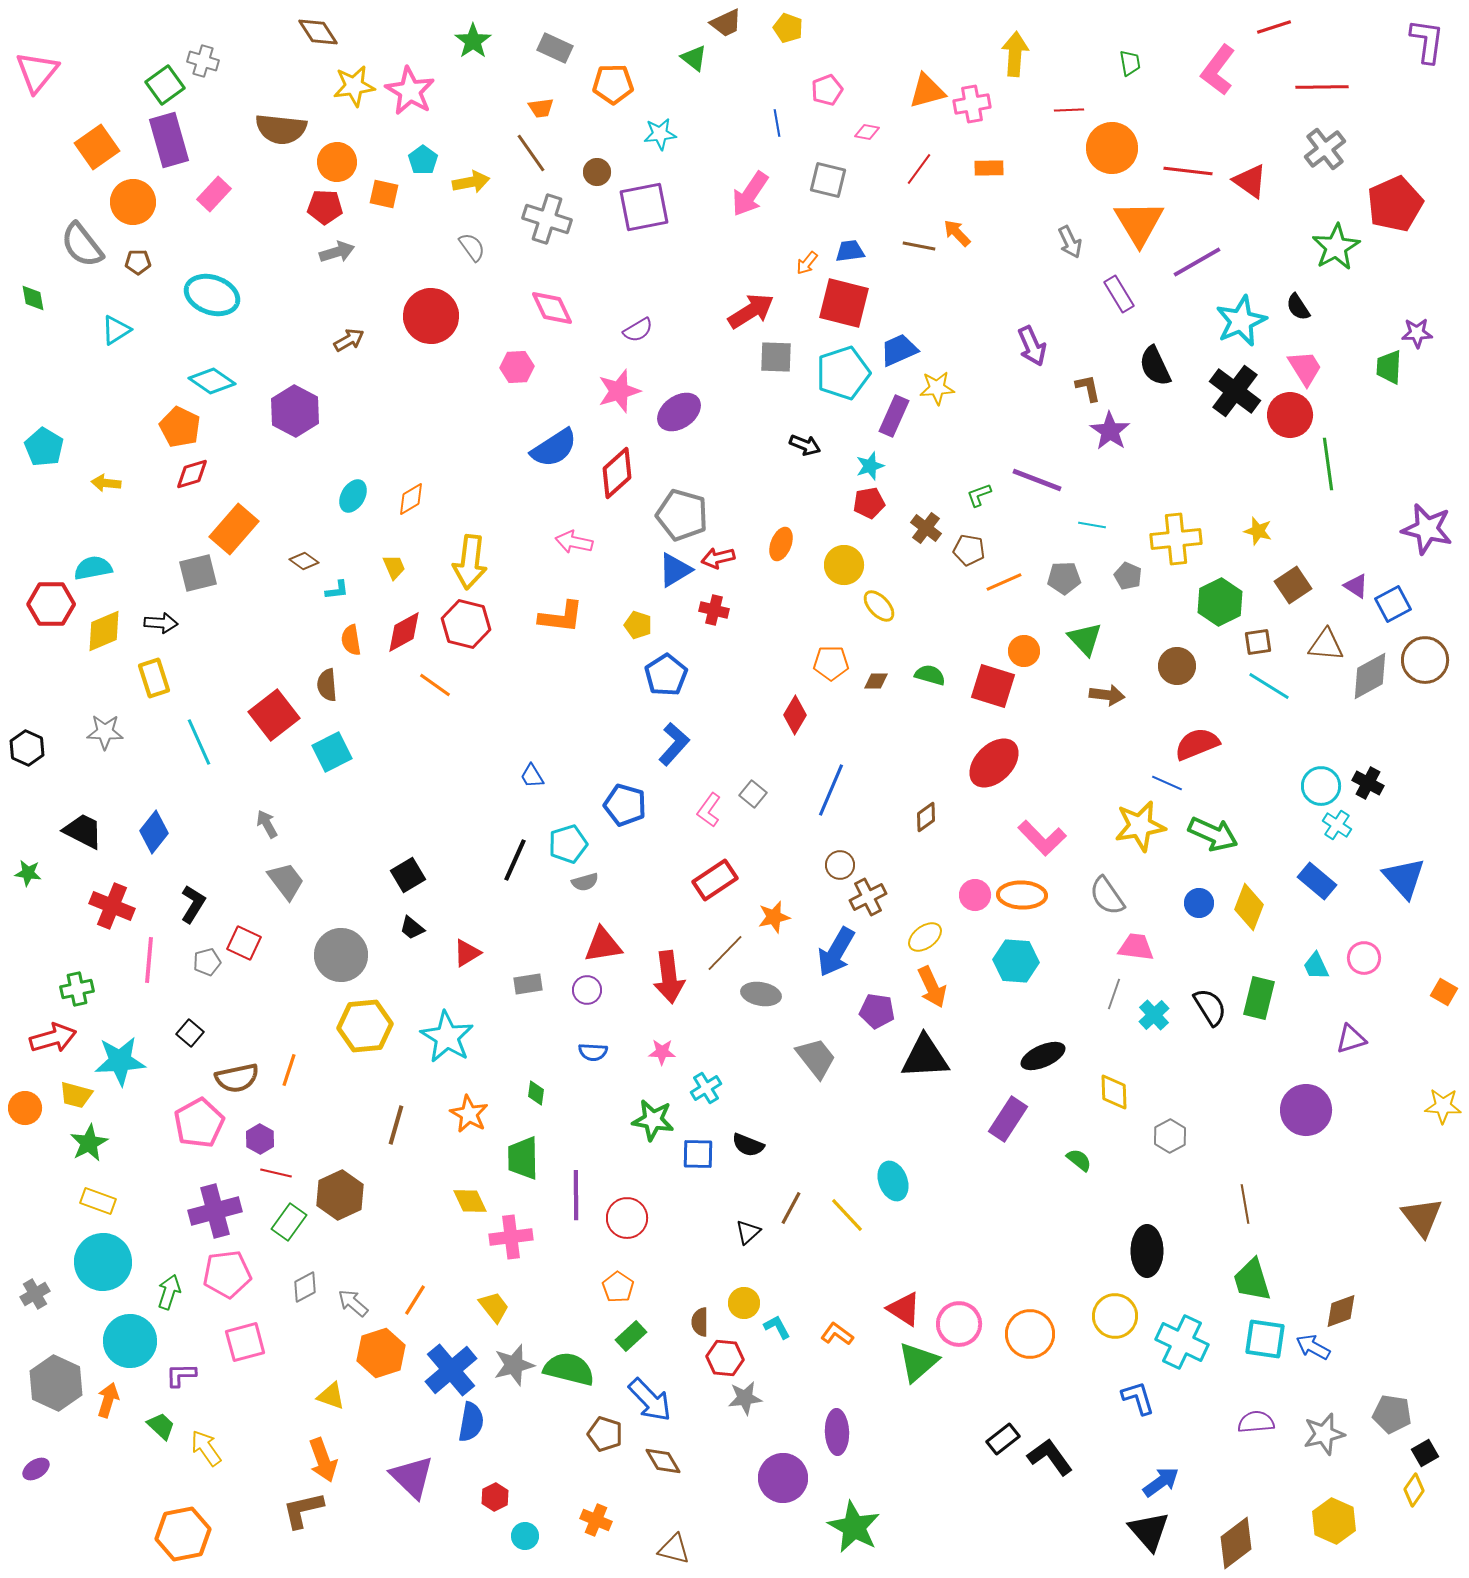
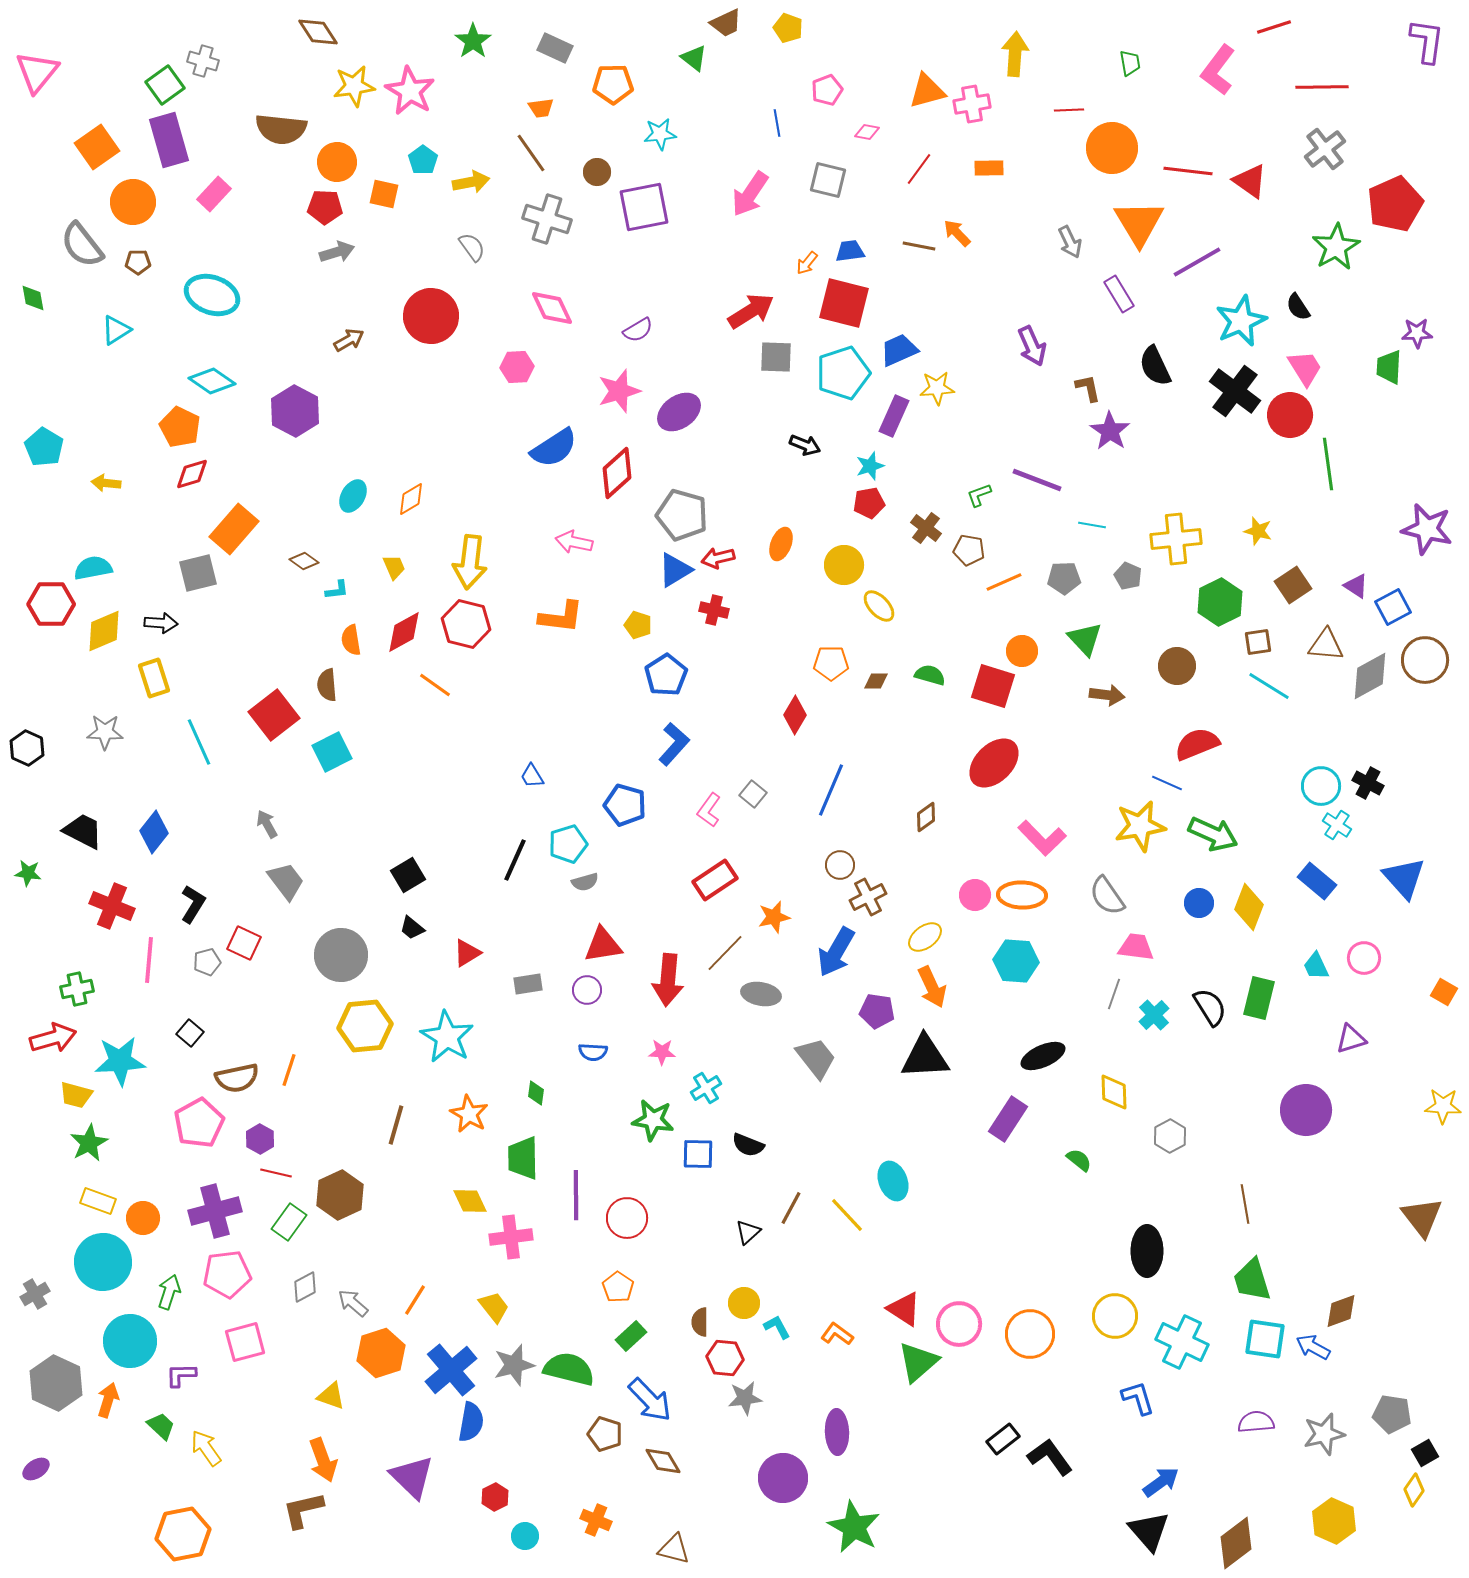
blue square at (1393, 604): moved 3 px down
orange circle at (1024, 651): moved 2 px left
red arrow at (669, 977): moved 1 px left, 3 px down; rotated 12 degrees clockwise
orange circle at (25, 1108): moved 118 px right, 110 px down
